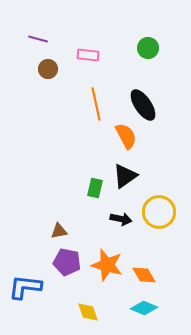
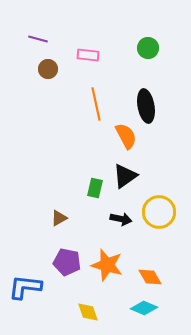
black ellipse: moved 3 px right, 1 px down; rotated 24 degrees clockwise
brown triangle: moved 13 px up; rotated 18 degrees counterclockwise
orange diamond: moved 6 px right, 2 px down
